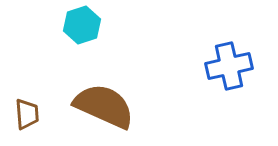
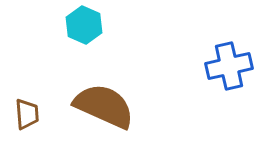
cyan hexagon: moved 2 px right; rotated 18 degrees counterclockwise
